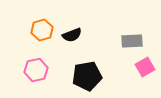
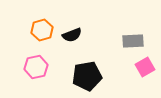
gray rectangle: moved 1 px right
pink hexagon: moved 3 px up
